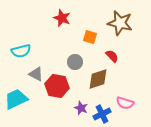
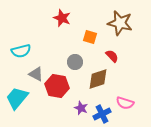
cyan trapezoid: moved 1 px right, 1 px up; rotated 25 degrees counterclockwise
